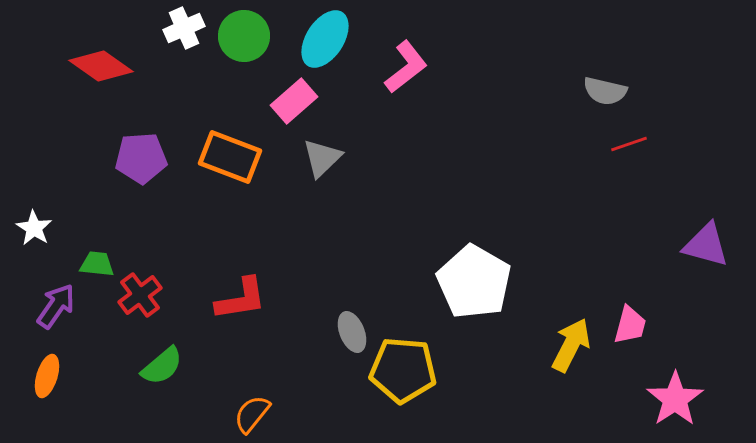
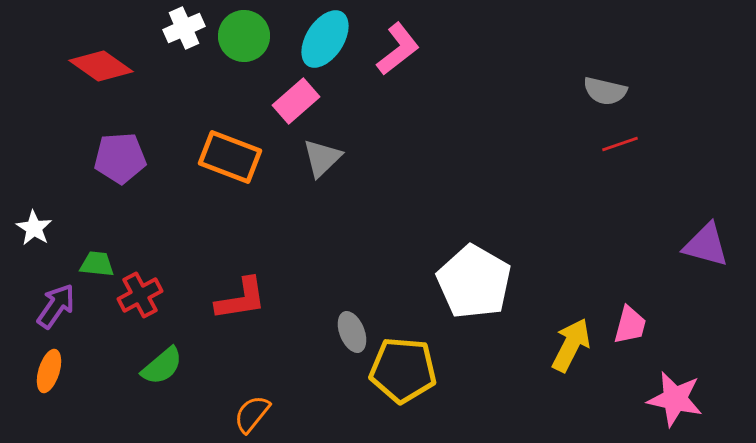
pink L-shape: moved 8 px left, 18 px up
pink rectangle: moved 2 px right
red line: moved 9 px left
purple pentagon: moved 21 px left
red cross: rotated 9 degrees clockwise
orange ellipse: moved 2 px right, 5 px up
pink star: rotated 26 degrees counterclockwise
